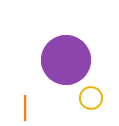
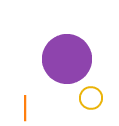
purple circle: moved 1 px right, 1 px up
